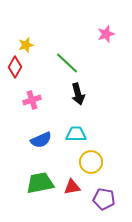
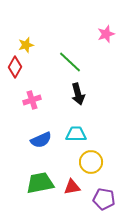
green line: moved 3 px right, 1 px up
